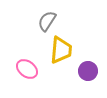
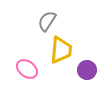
purple circle: moved 1 px left, 1 px up
